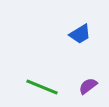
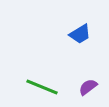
purple semicircle: moved 1 px down
